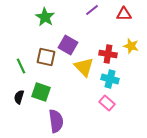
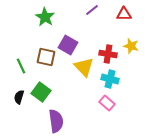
green square: rotated 18 degrees clockwise
